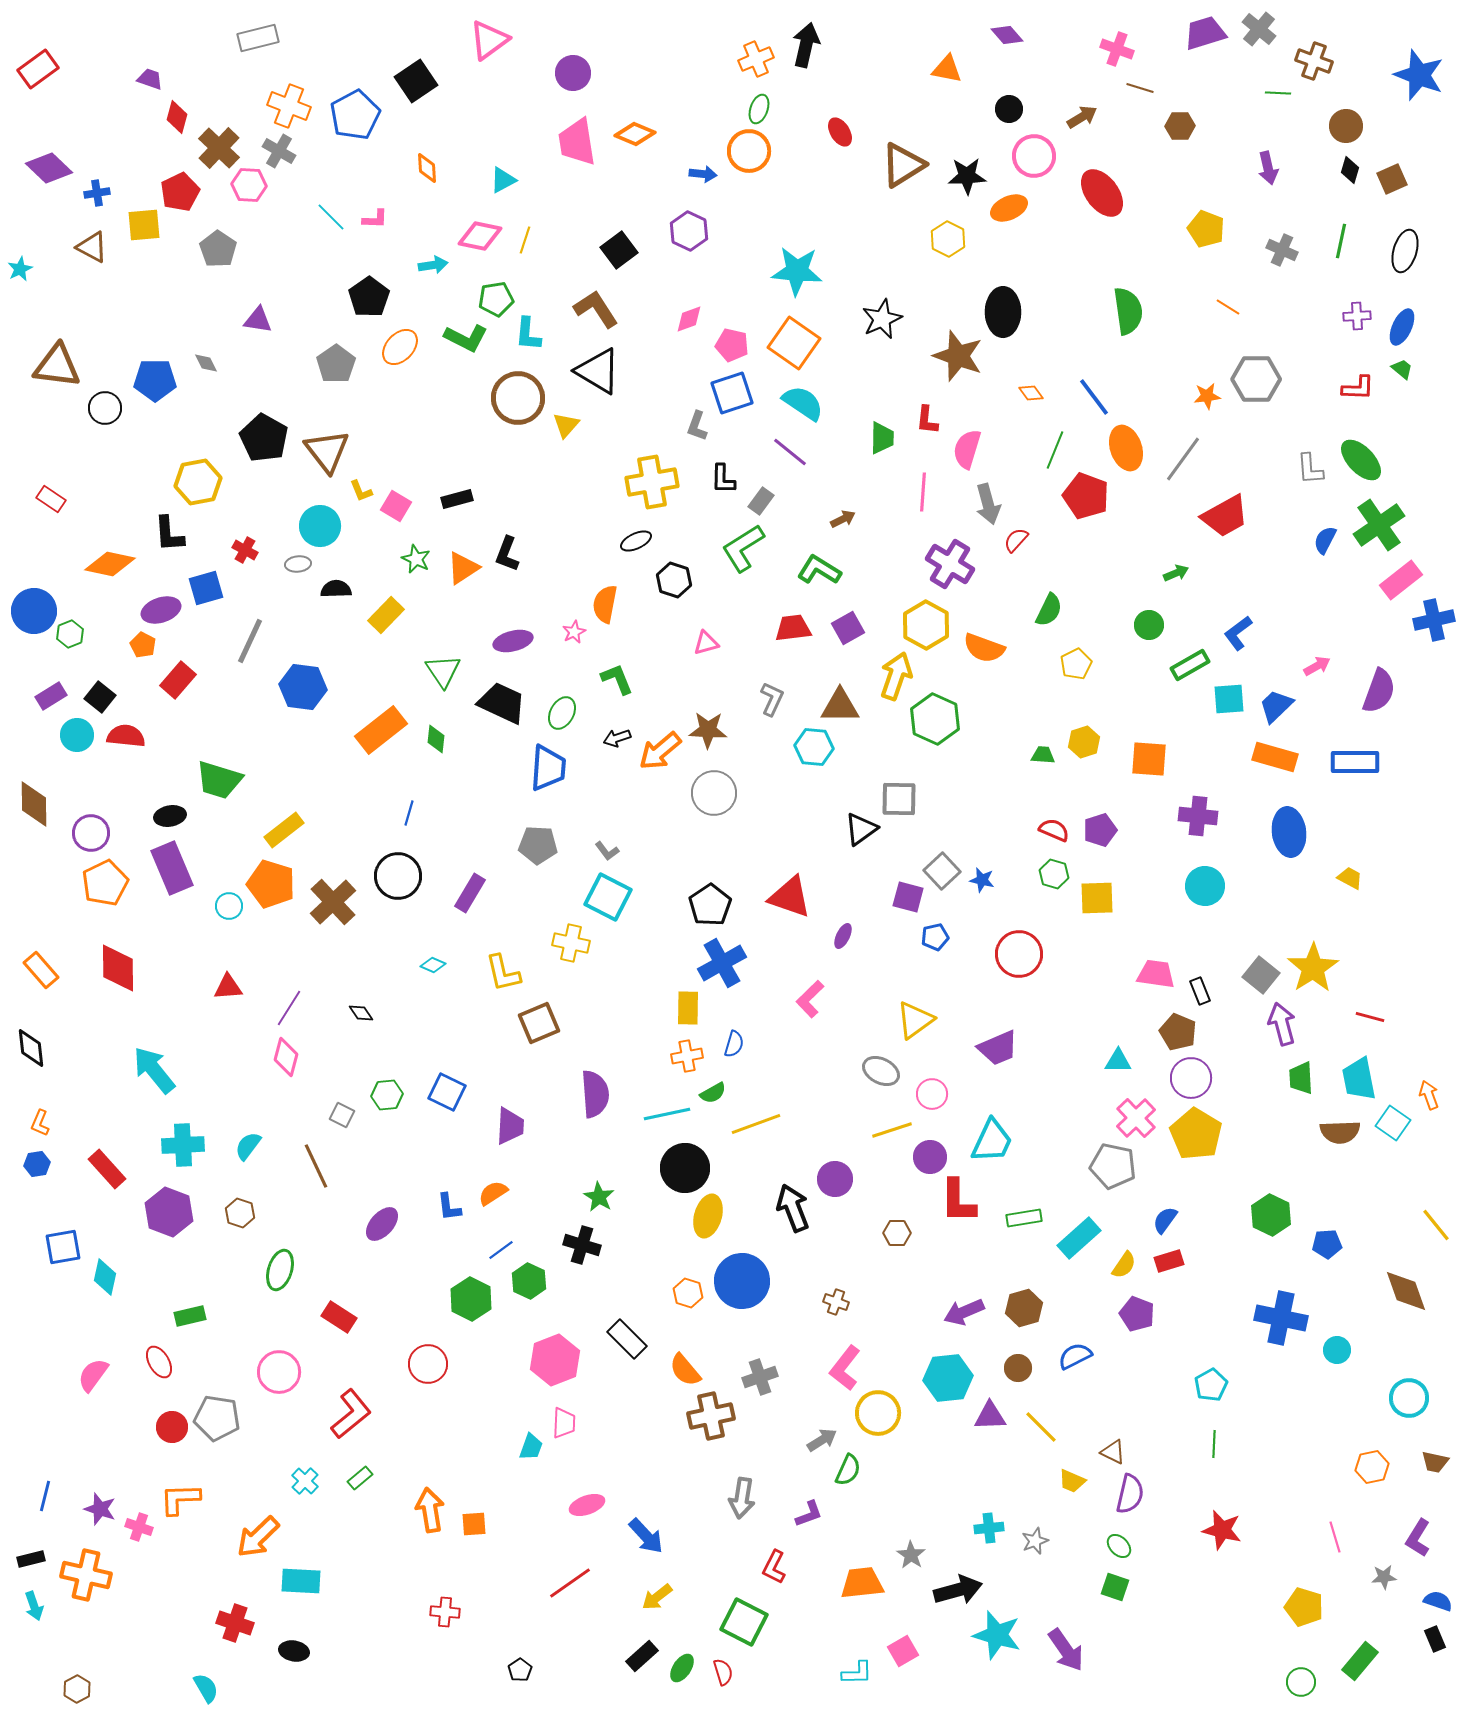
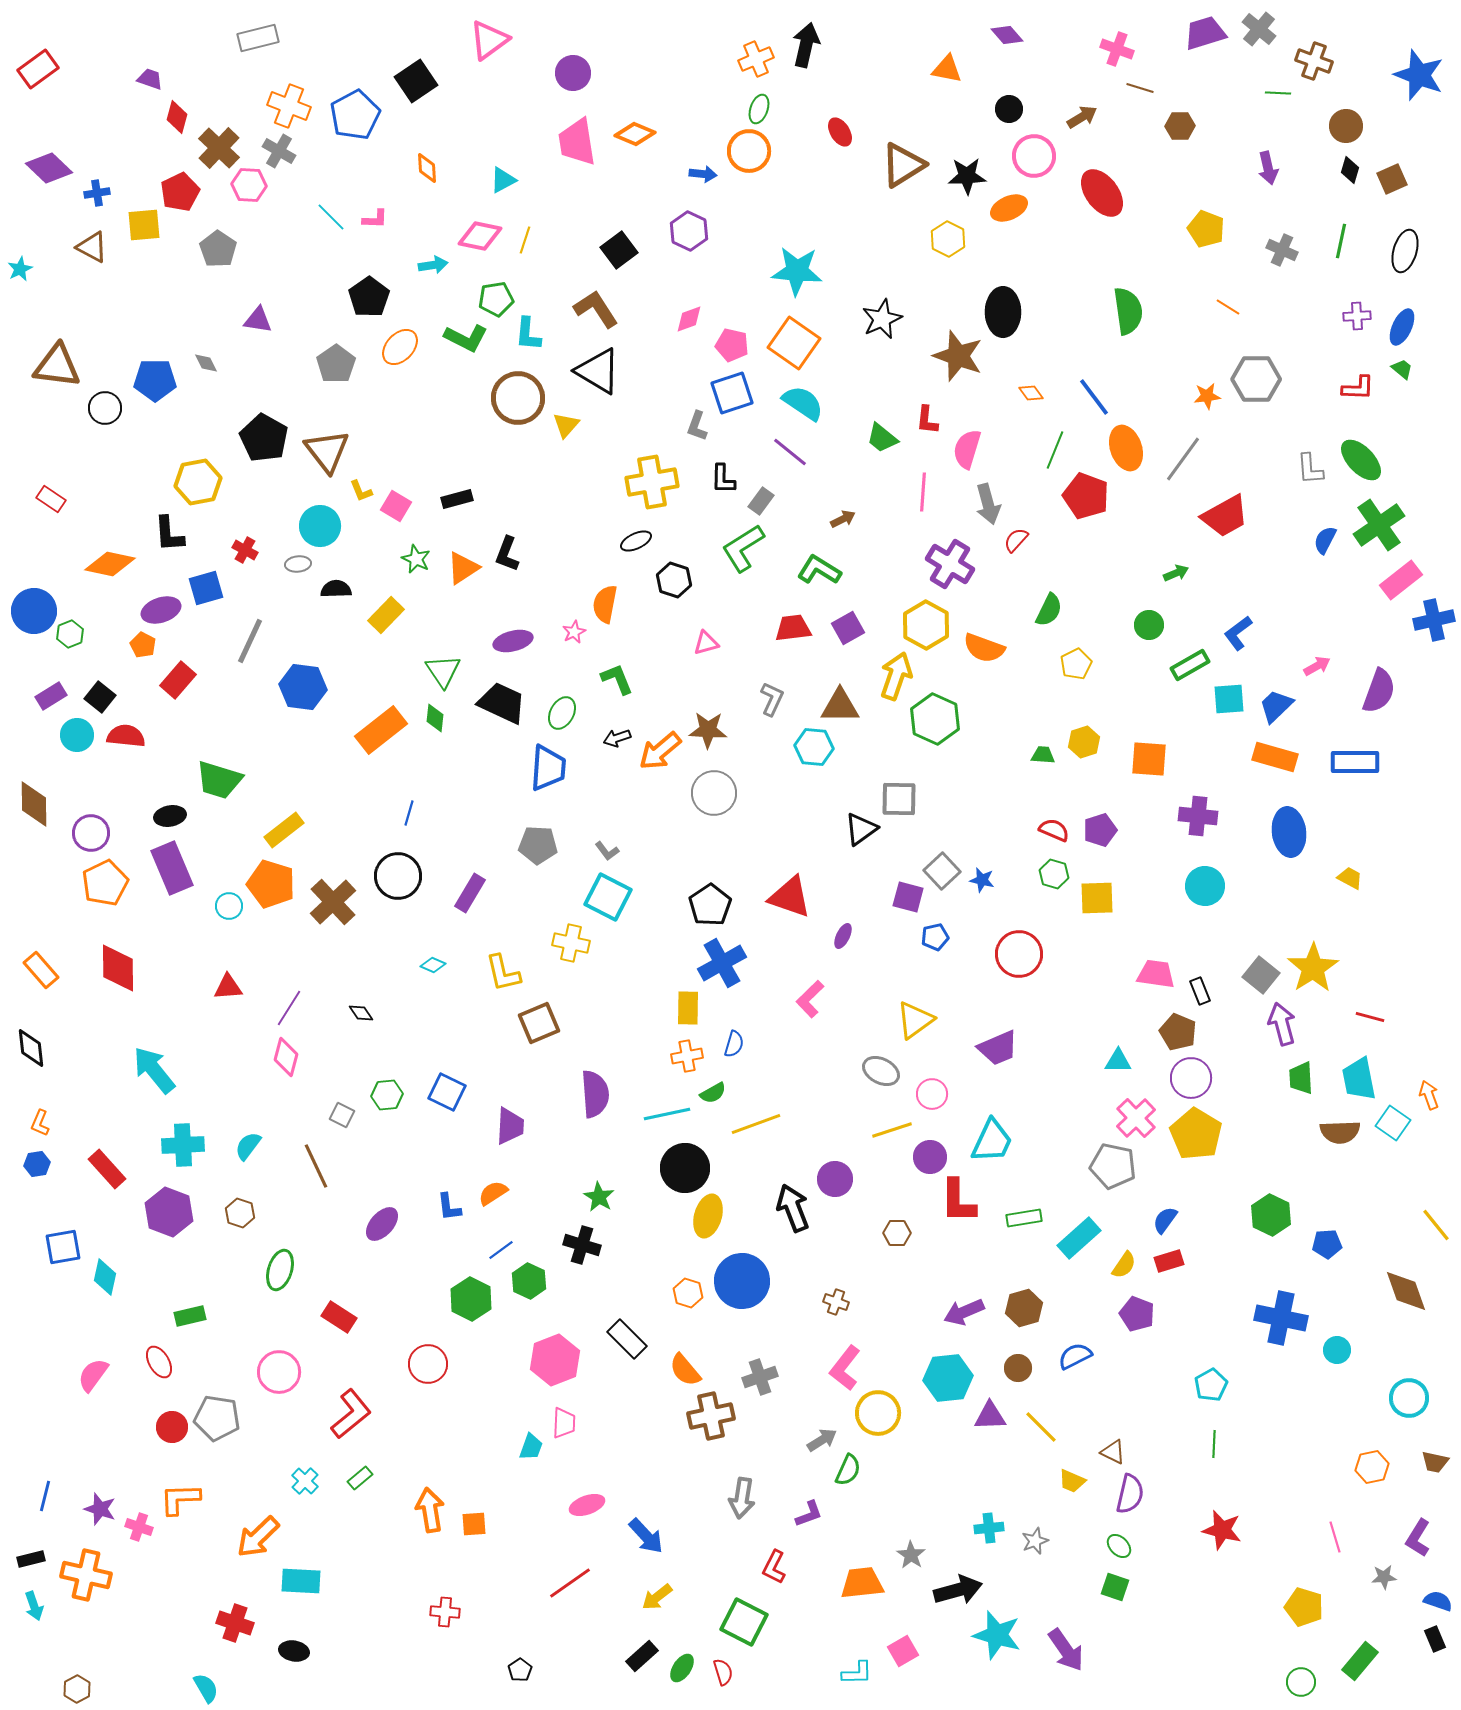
green trapezoid at (882, 438): rotated 128 degrees clockwise
green diamond at (436, 739): moved 1 px left, 21 px up
